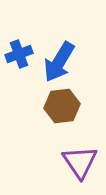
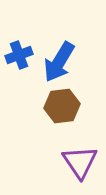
blue cross: moved 1 px down
